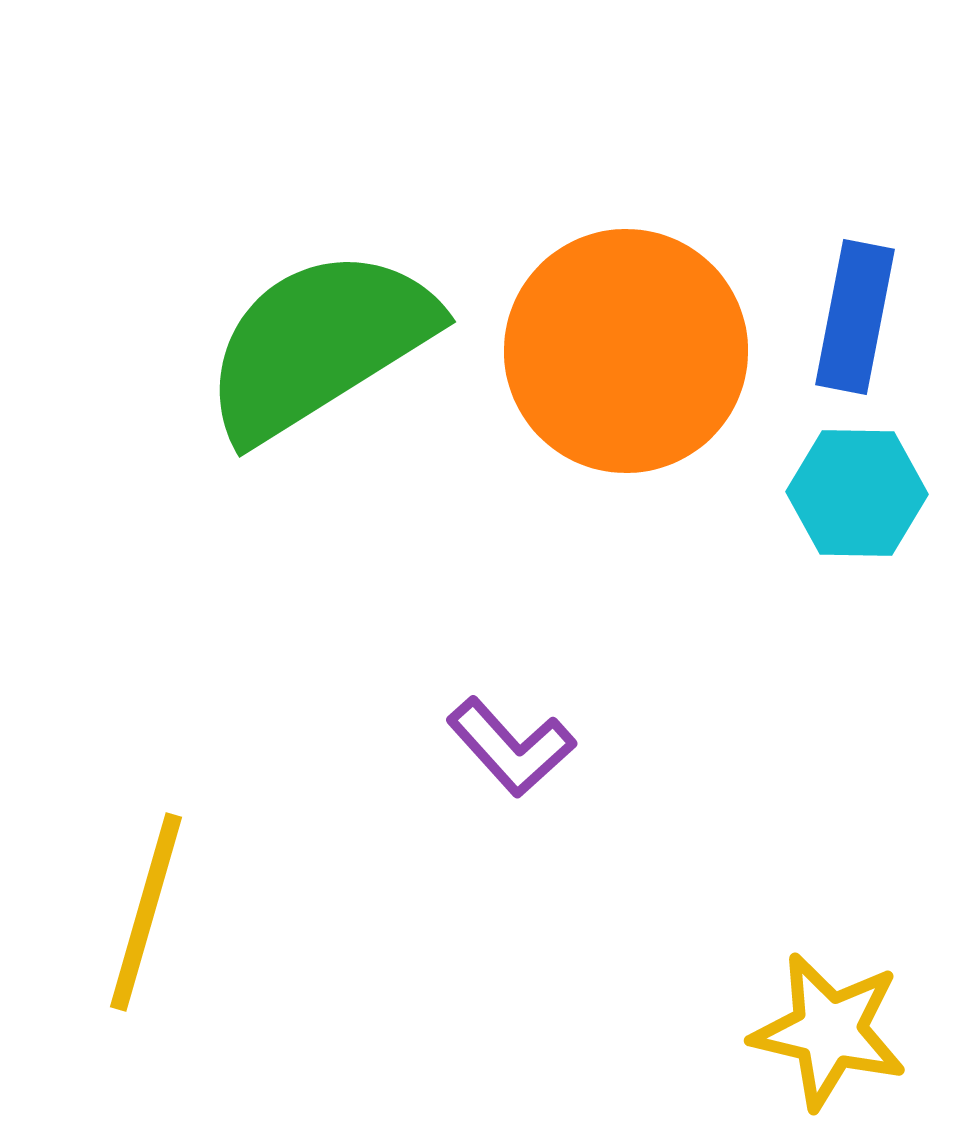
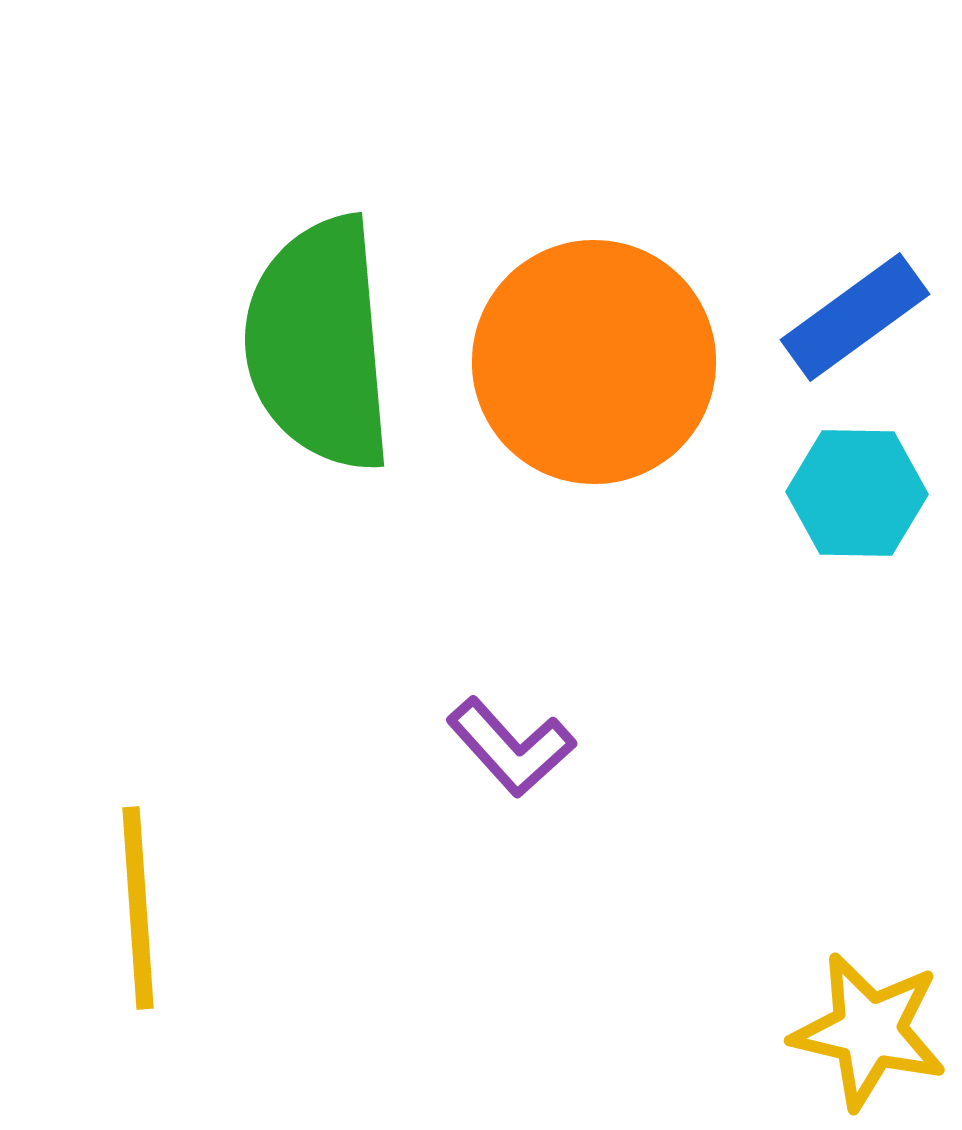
blue rectangle: rotated 43 degrees clockwise
green semicircle: rotated 63 degrees counterclockwise
orange circle: moved 32 px left, 11 px down
yellow line: moved 8 px left, 4 px up; rotated 20 degrees counterclockwise
yellow star: moved 40 px right
